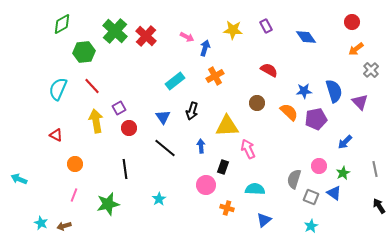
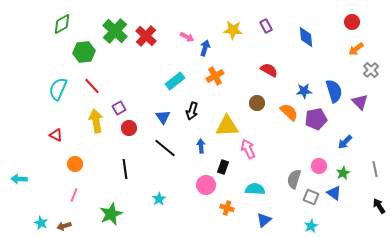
blue diamond at (306, 37): rotated 30 degrees clockwise
cyan arrow at (19, 179): rotated 21 degrees counterclockwise
green star at (108, 204): moved 3 px right, 10 px down; rotated 10 degrees counterclockwise
